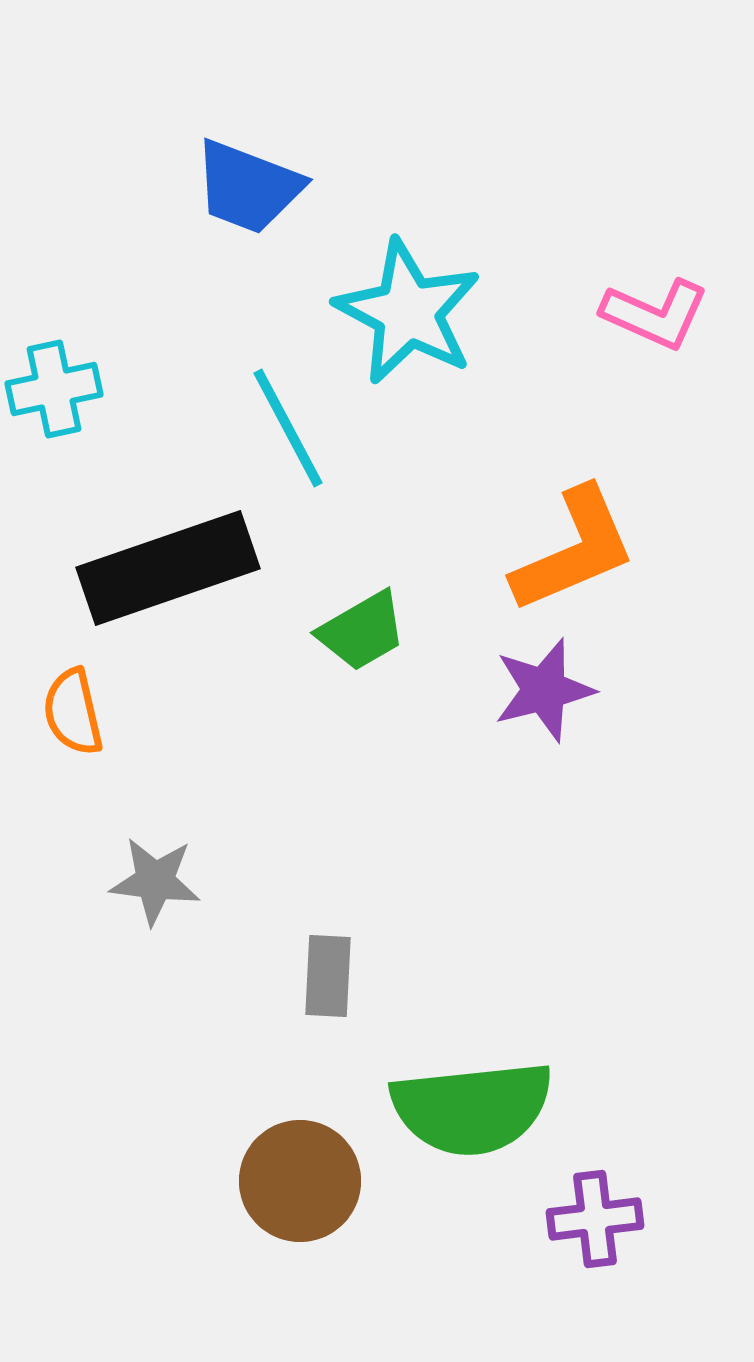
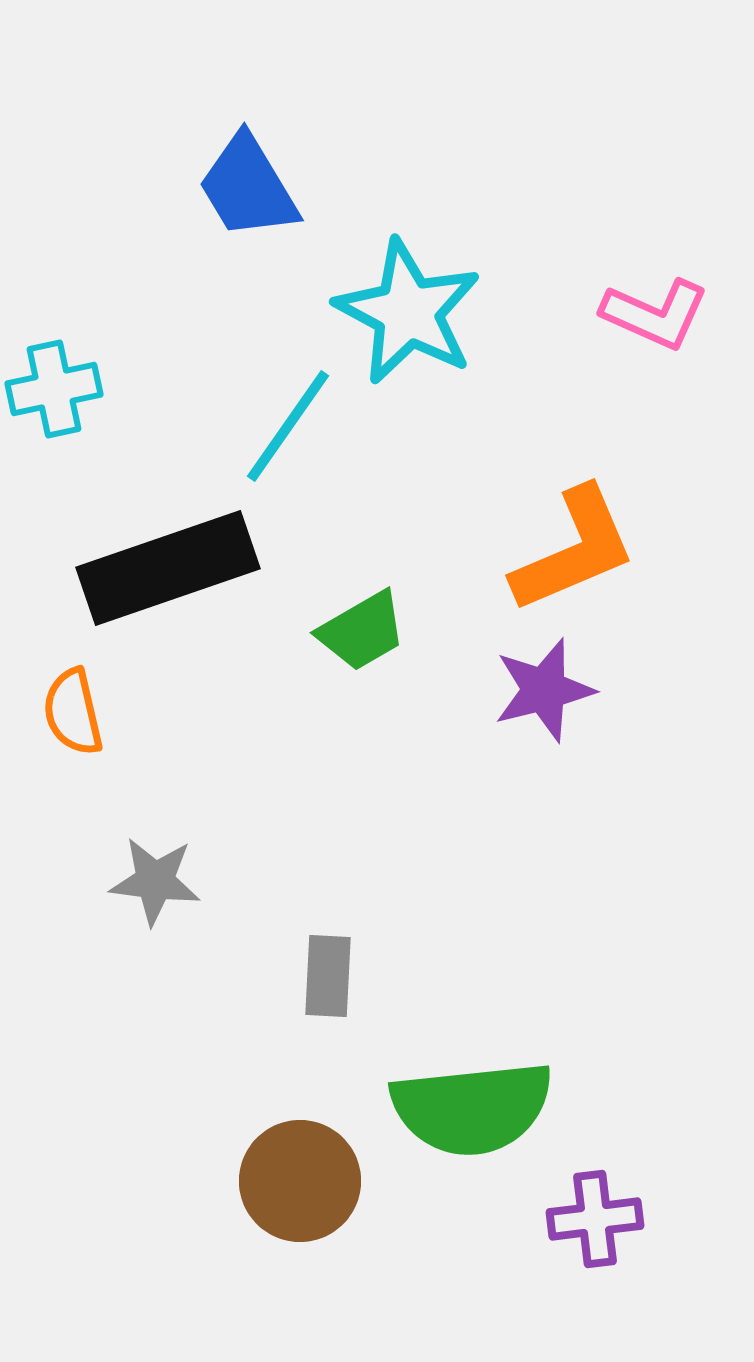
blue trapezoid: rotated 38 degrees clockwise
cyan line: moved 2 px up; rotated 63 degrees clockwise
